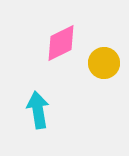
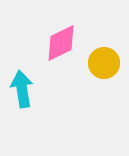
cyan arrow: moved 16 px left, 21 px up
